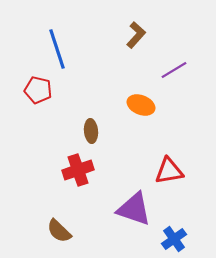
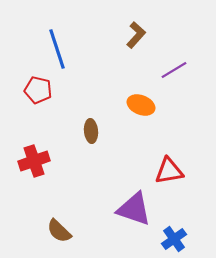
red cross: moved 44 px left, 9 px up
